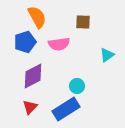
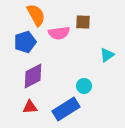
orange semicircle: moved 1 px left, 2 px up
pink semicircle: moved 11 px up
cyan circle: moved 7 px right
red triangle: rotated 42 degrees clockwise
